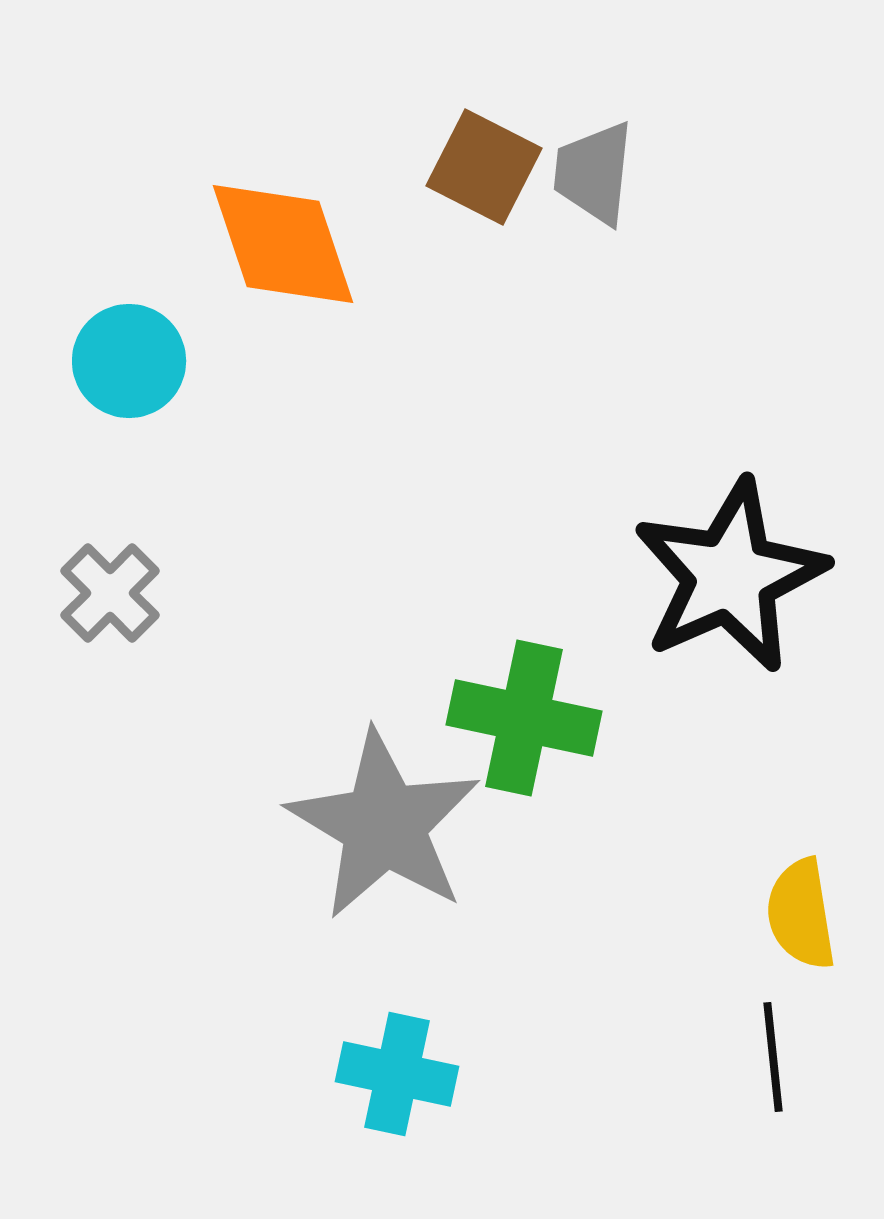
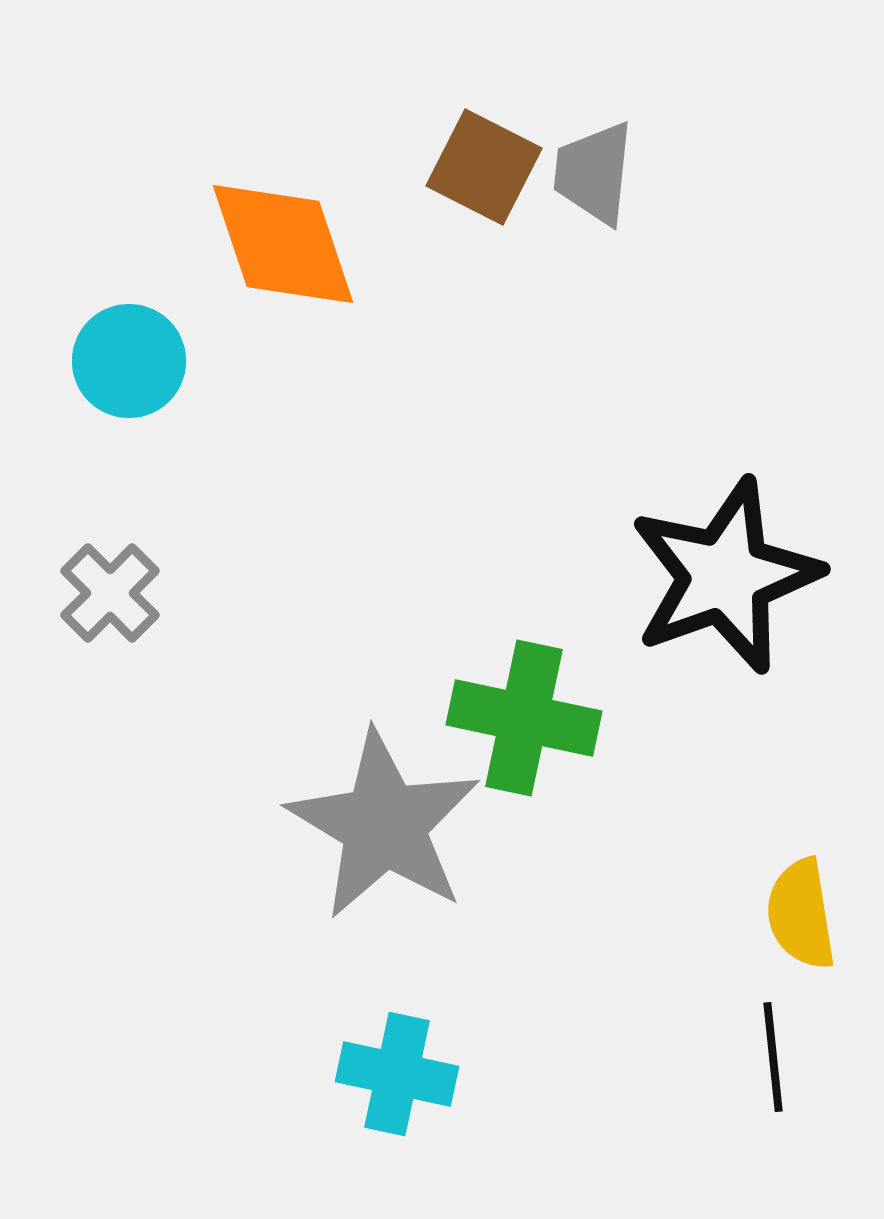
black star: moved 5 px left; rotated 4 degrees clockwise
